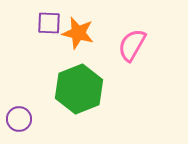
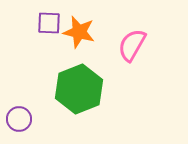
orange star: moved 1 px right, 1 px up
